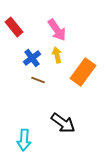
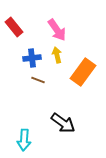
blue cross: rotated 30 degrees clockwise
